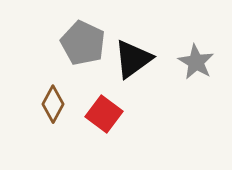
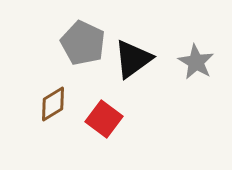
brown diamond: rotated 30 degrees clockwise
red square: moved 5 px down
